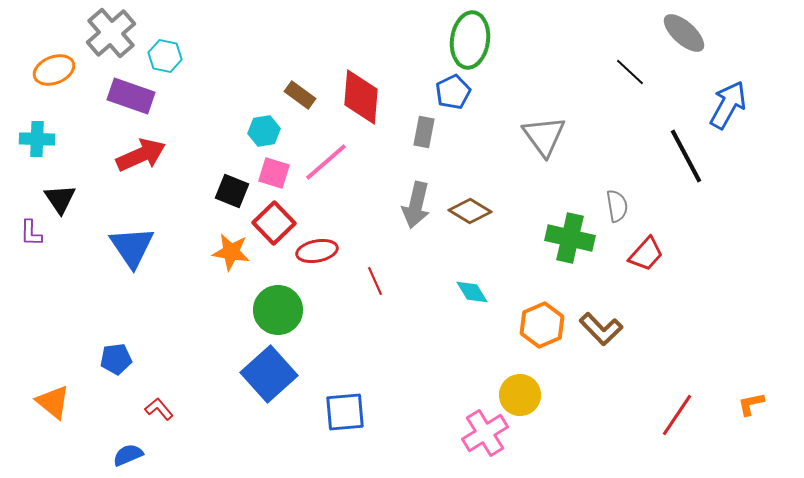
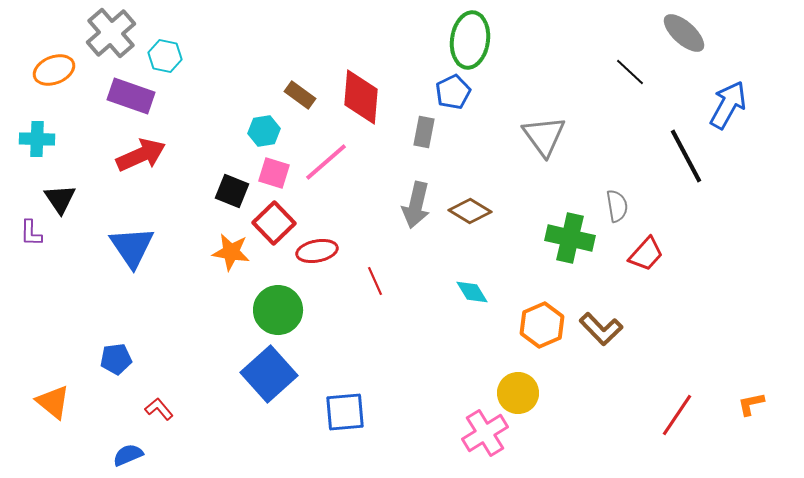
yellow circle at (520, 395): moved 2 px left, 2 px up
